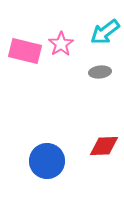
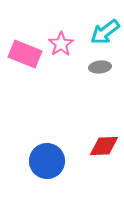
pink rectangle: moved 3 px down; rotated 8 degrees clockwise
gray ellipse: moved 5 px up
